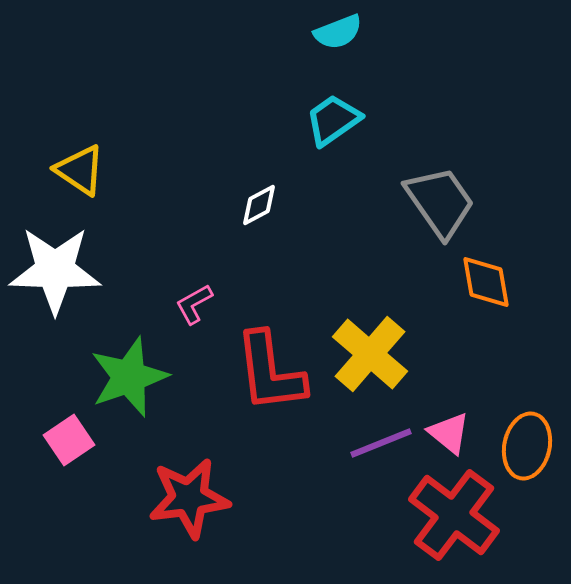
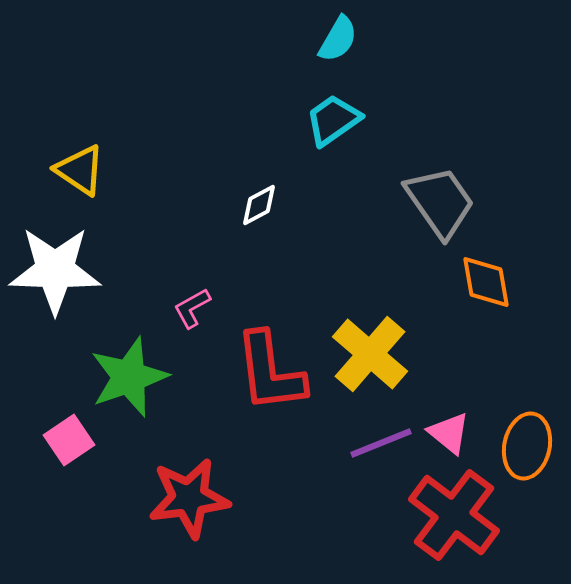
cyan semicircle: moved 7 px down; rotated 39 degrees counterclockwise
pink L-shape: moved 2 px left, 4 px down
